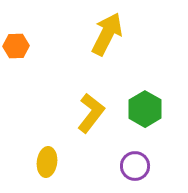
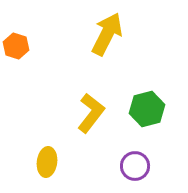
orange hexagon: rotated 20 degrees clockwise
green hexagon: moved 2 px right; rotated 16 degrees clockwise
